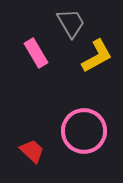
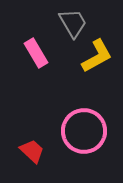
gray trapezoid: moved 2 px right
